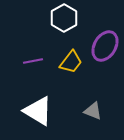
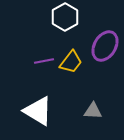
white hexagon: moved 1 px right, 1 px up
purple line: moved 11 px right
gray triangle: rotated 18 degrees counterclockwise
